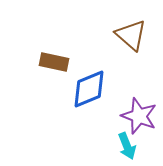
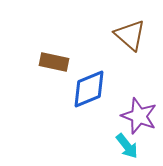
brown triangle: moved 1 px left
cyan arrow: rotated 16 degrees counterclockwise
